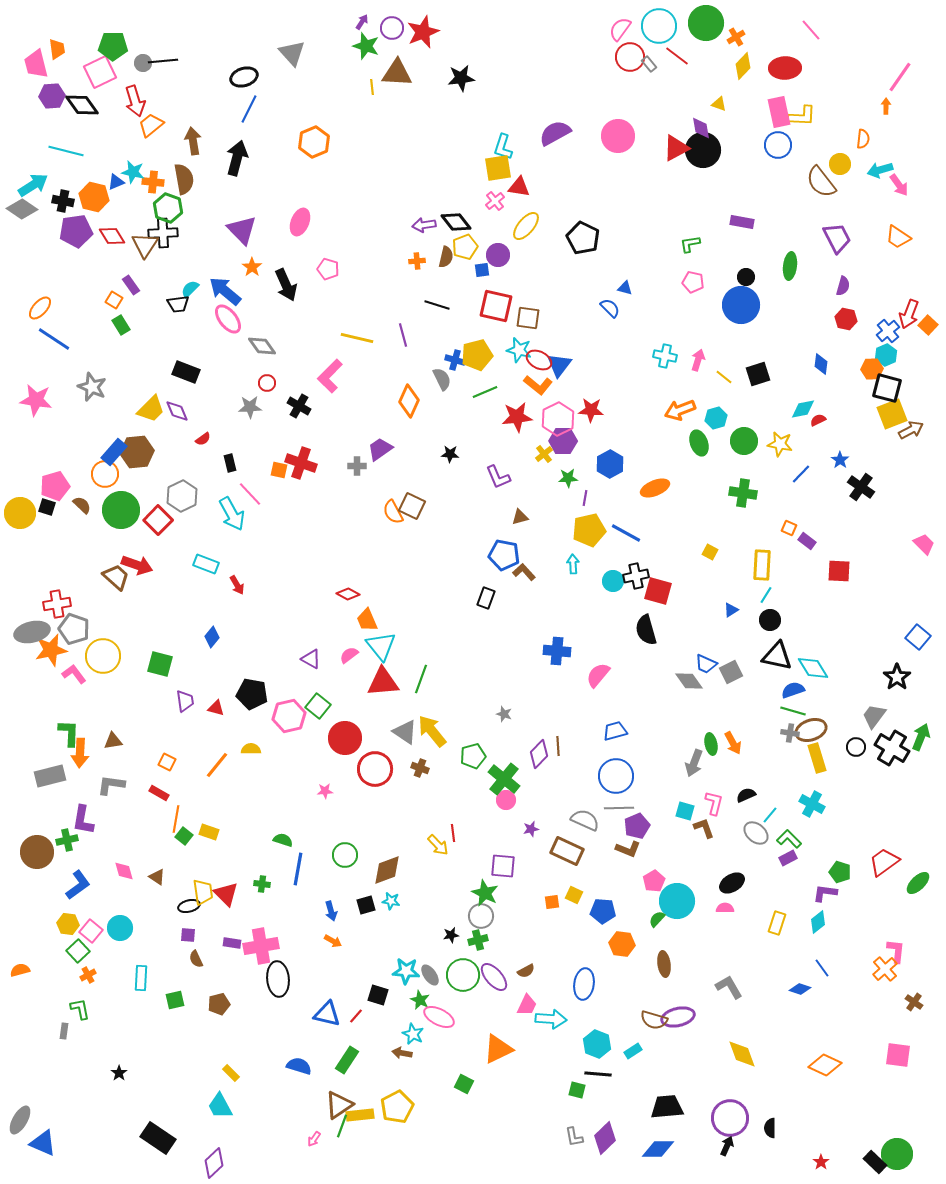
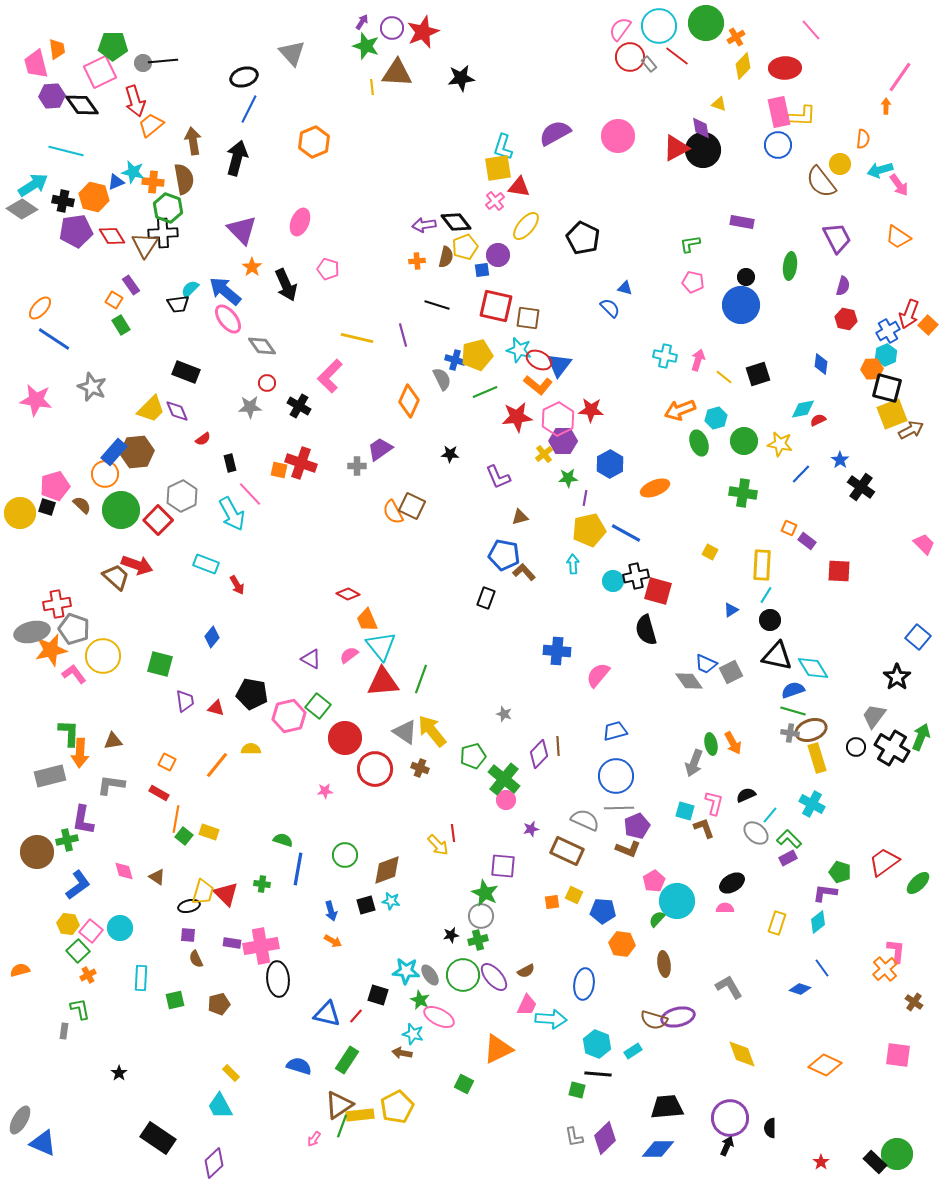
blue cross at (888, 331): rotated 10 degrees clockwise
yellow trapezoid at (203, 892): rotated 24 degrees clockwise
cyan star at (413, 1034): rotated 10 degrees counterclockwise
